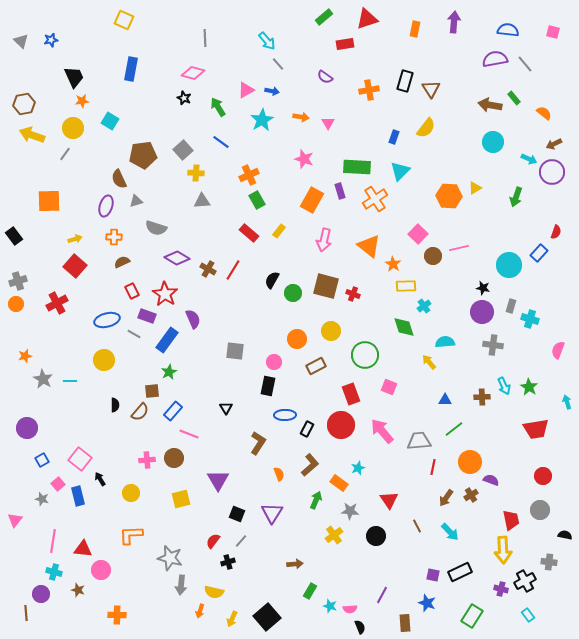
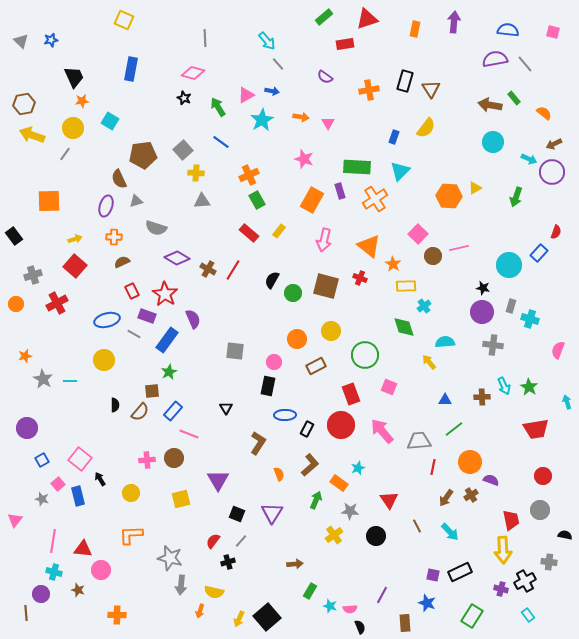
pink triangle at (246, 90): moved 5 px down
gray cross at (18, 281): moved 15 px right, 6 px up
red cross at (353, 294): moved 7 px right, 16 px up
yellow arrow at (232, 619): moved 7 px right
